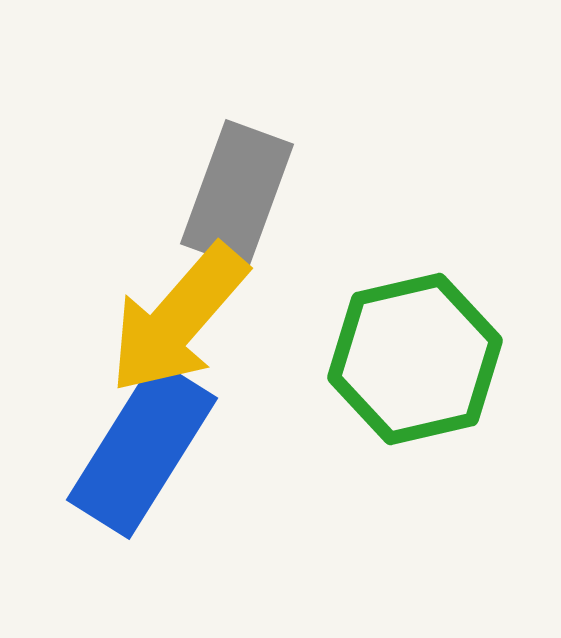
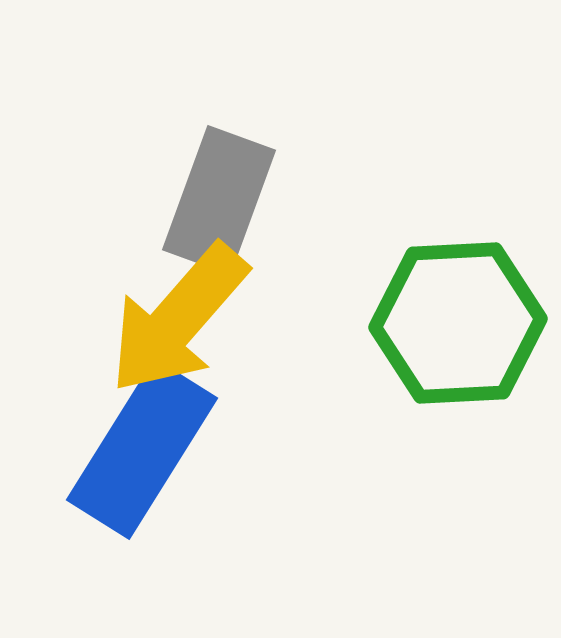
gray rectangle: moved 18 px left, 6 px down
green hexagon: moved 43 px right, 36 px up; rotated 10 degrees clockwise
